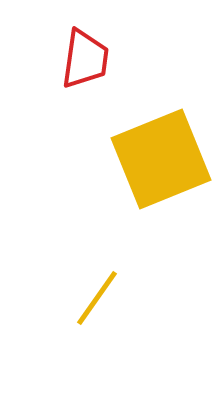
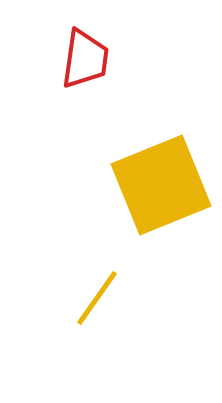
yellow square: moved 26 px down
